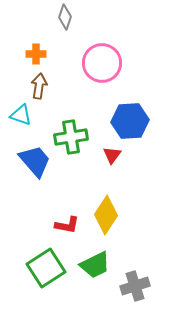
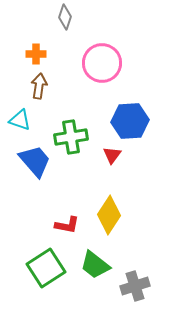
cyan triangle: moved 1 px left, 5 px down
yellow diamond: moved 3 px right
green trapezoid: rotated 64 degrees clockwise
